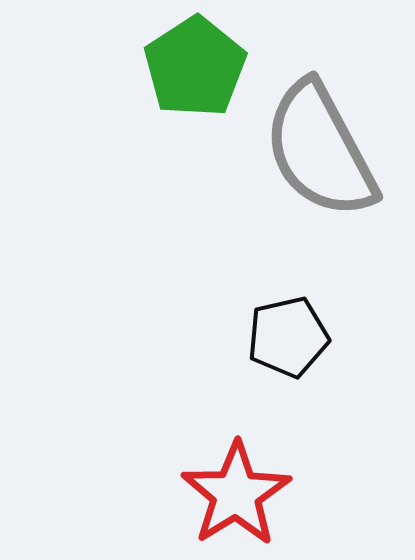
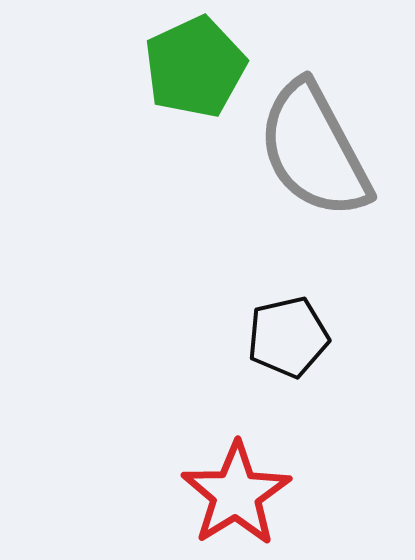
green pentagon: rotated 8 degrees clockwise
gray semicircle: moved 6 px left
